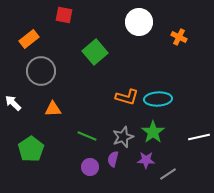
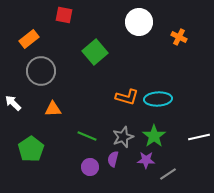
green star: moved 1 px right, 4 px down
